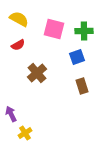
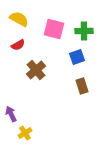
brown cross: moved 1 px left, 3 px up
